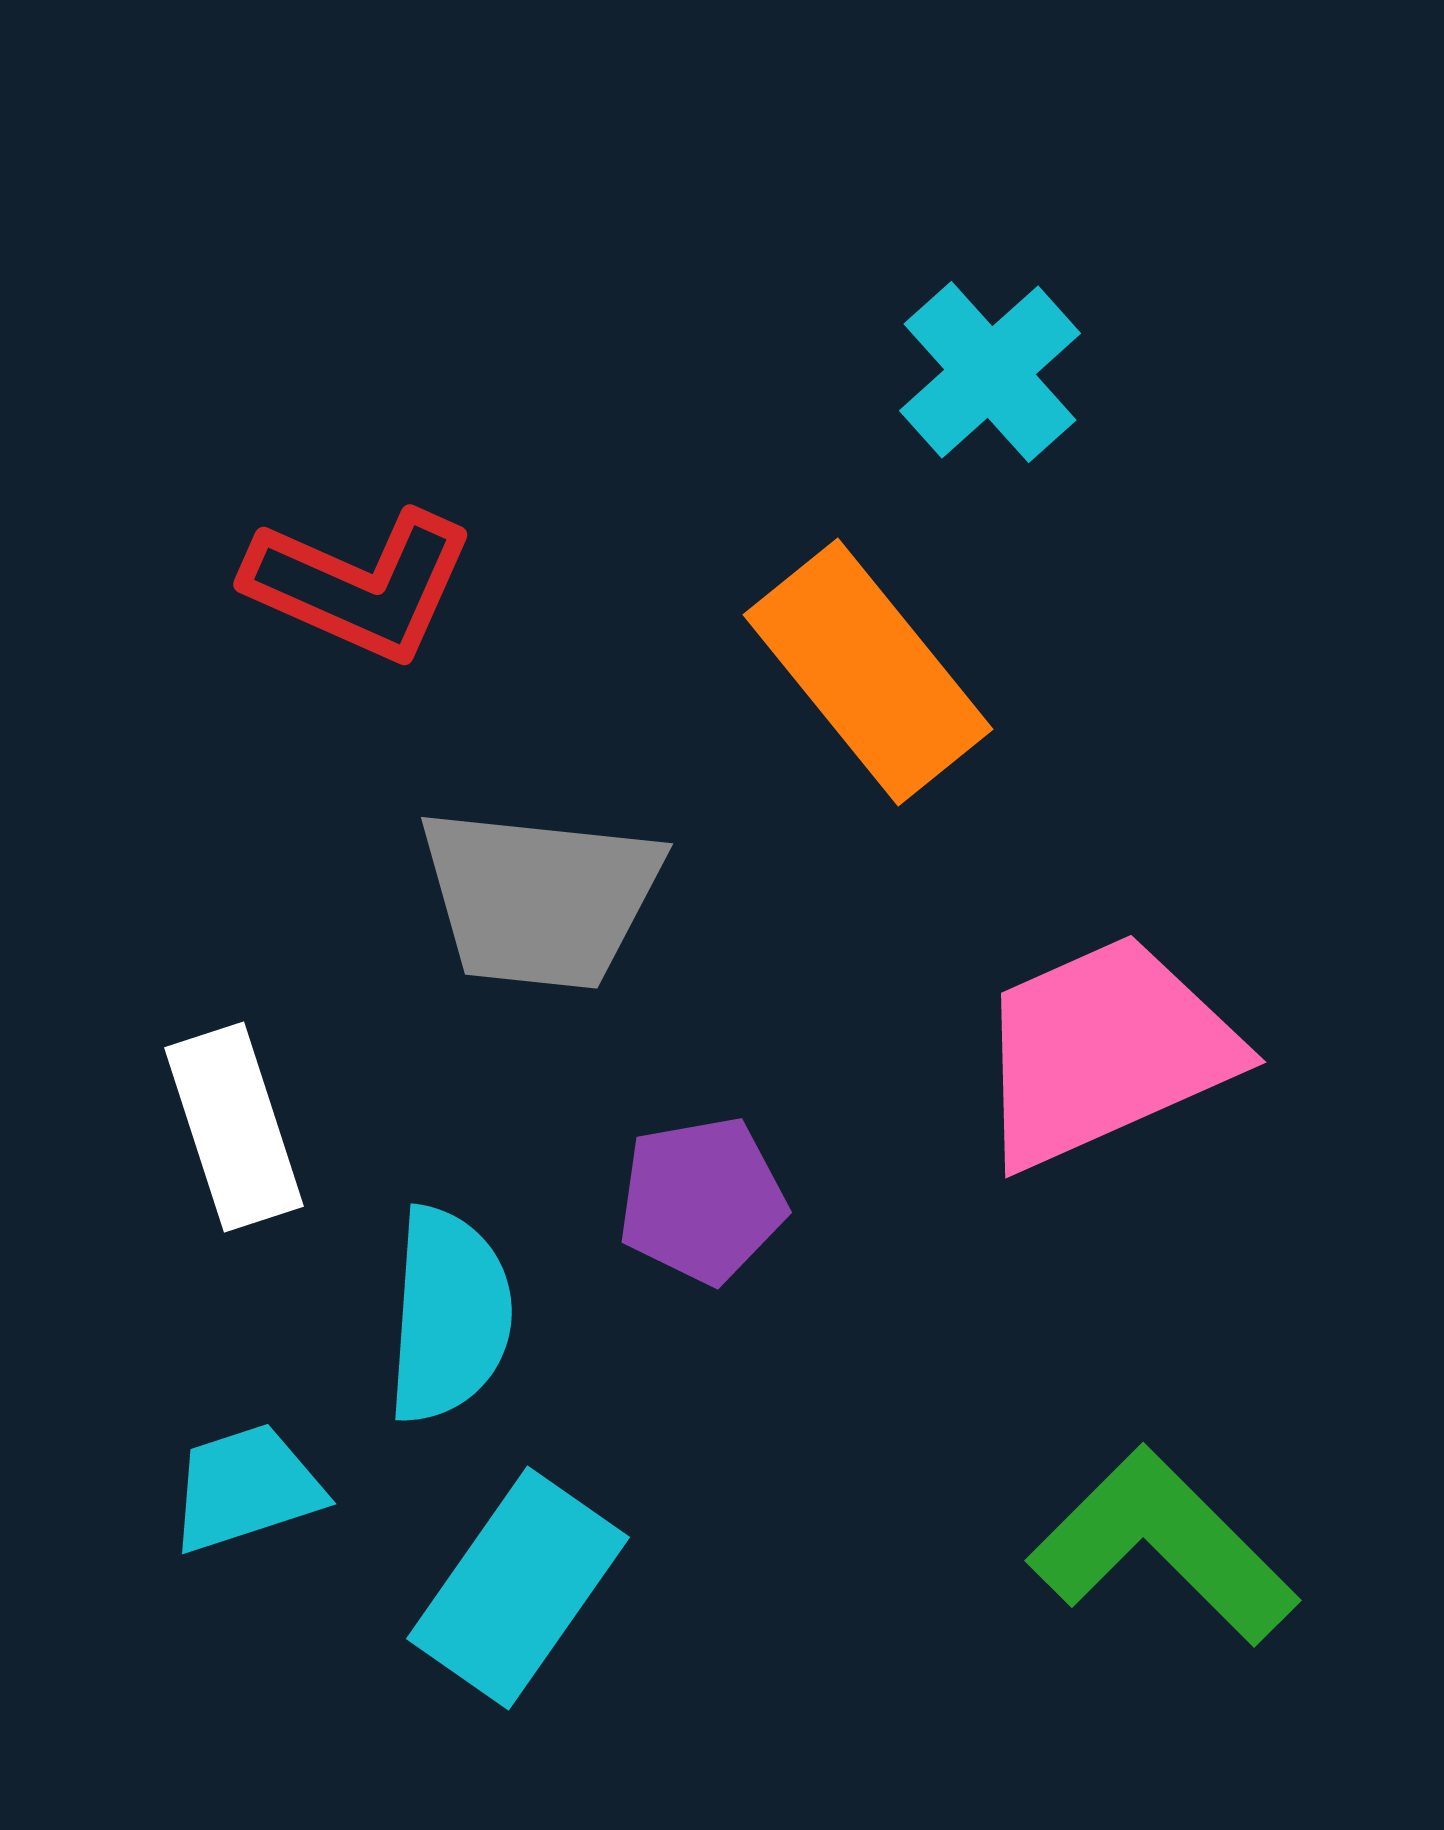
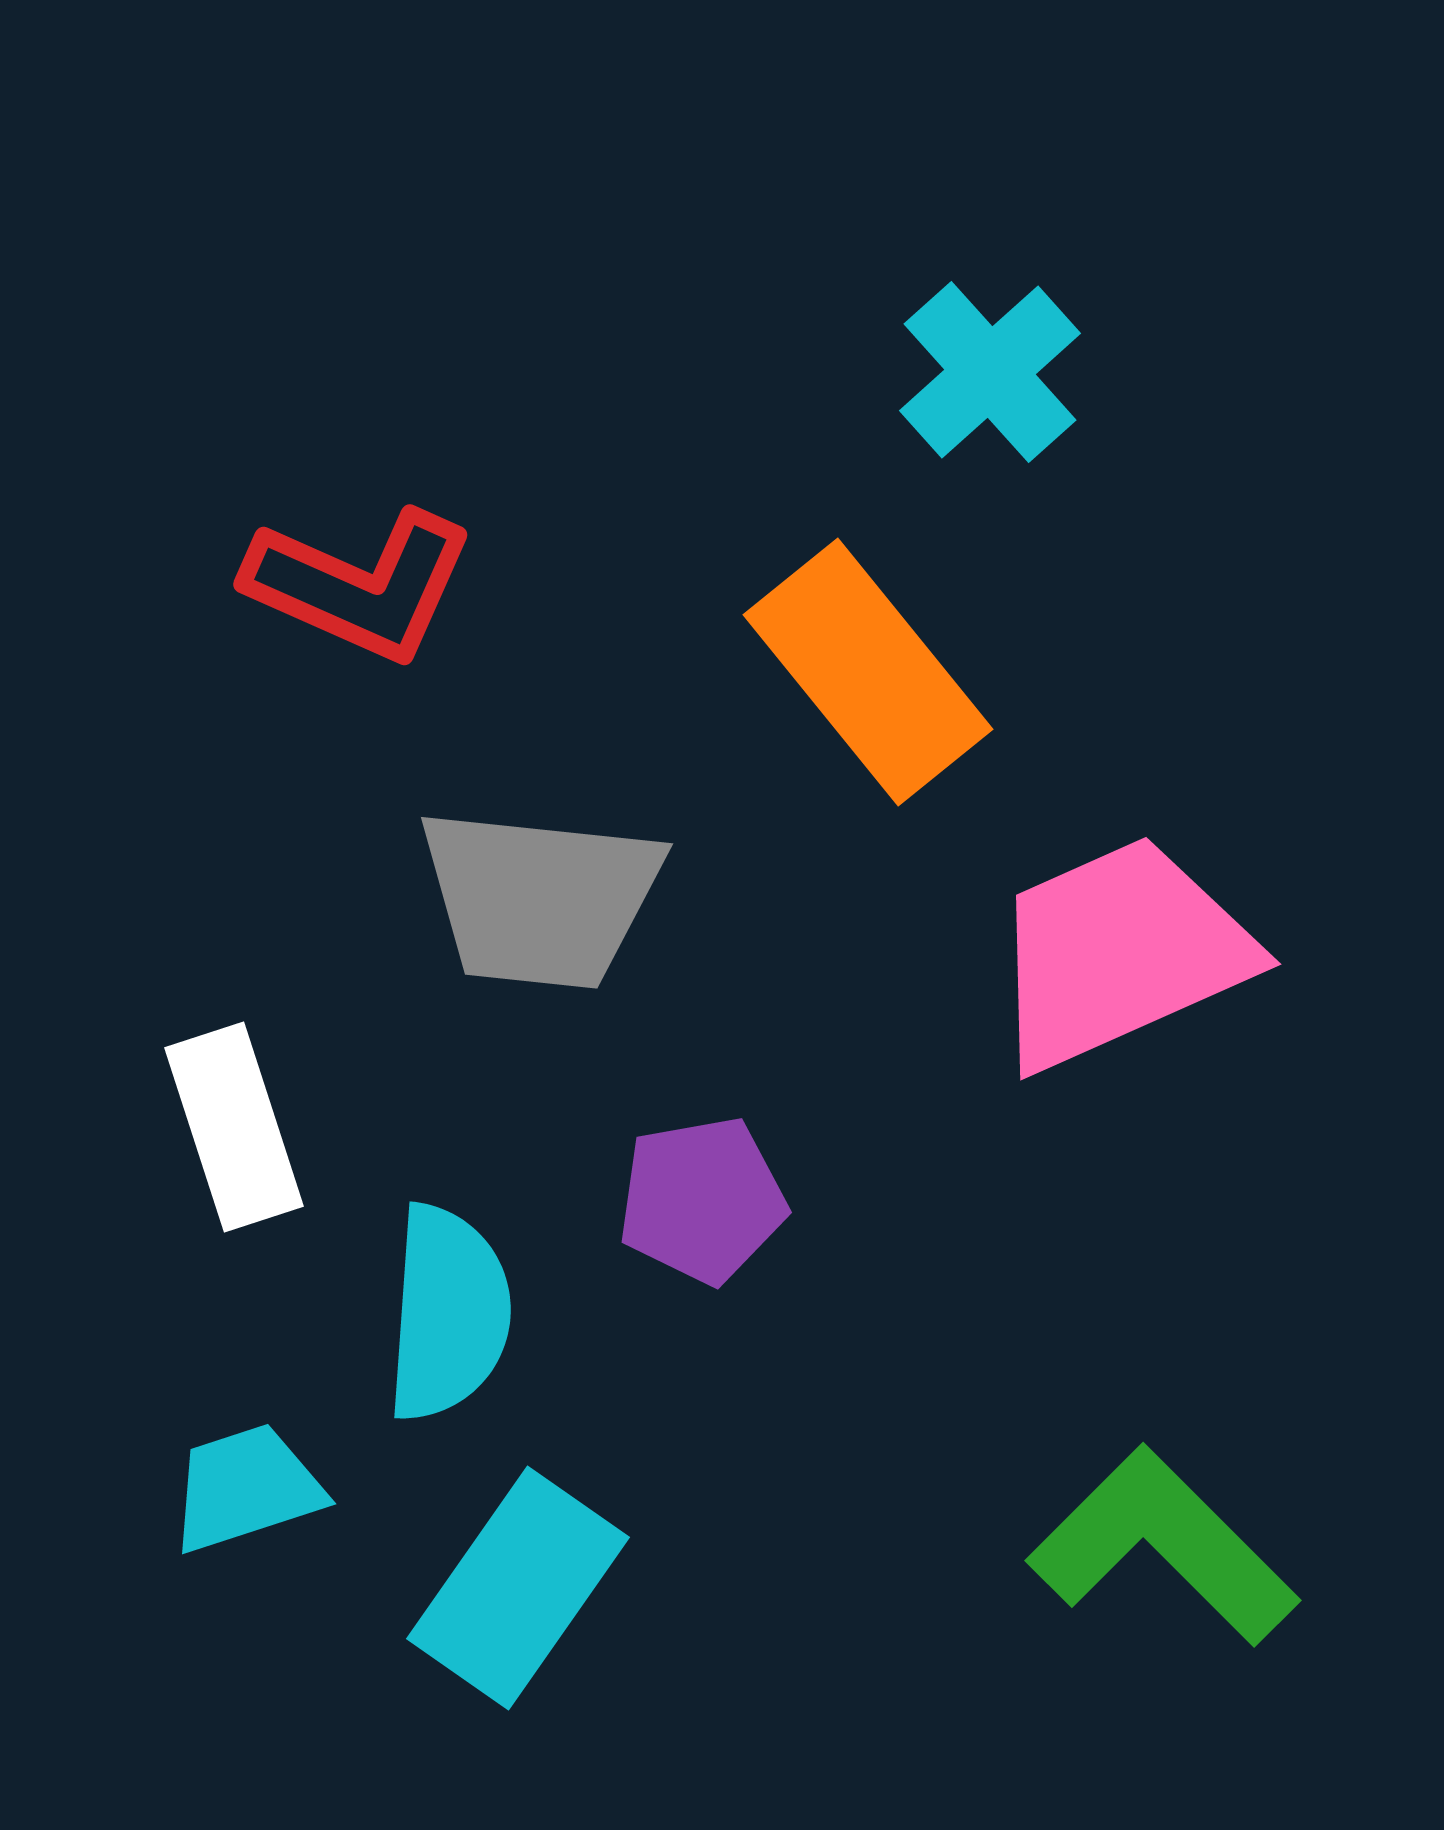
pink trapezoid: moved 15 px right, 98 px up
cyan semicircle: moved 1 px left, 2 px up
